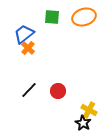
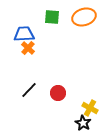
blue trapezoid: rotated 35 degrees clockwise
red circle: moved 2 px down
yellow cross: moved 1 px right, 2 px up
